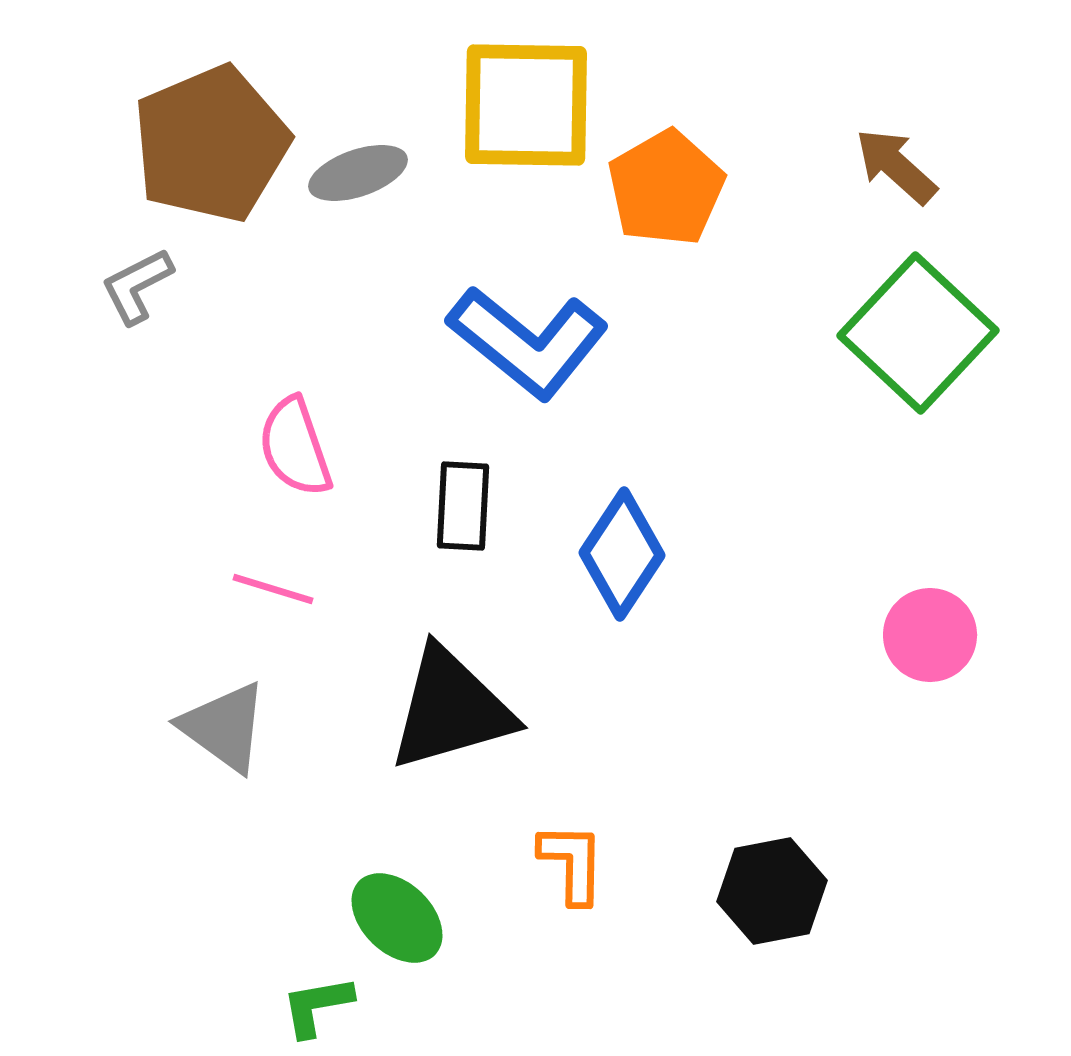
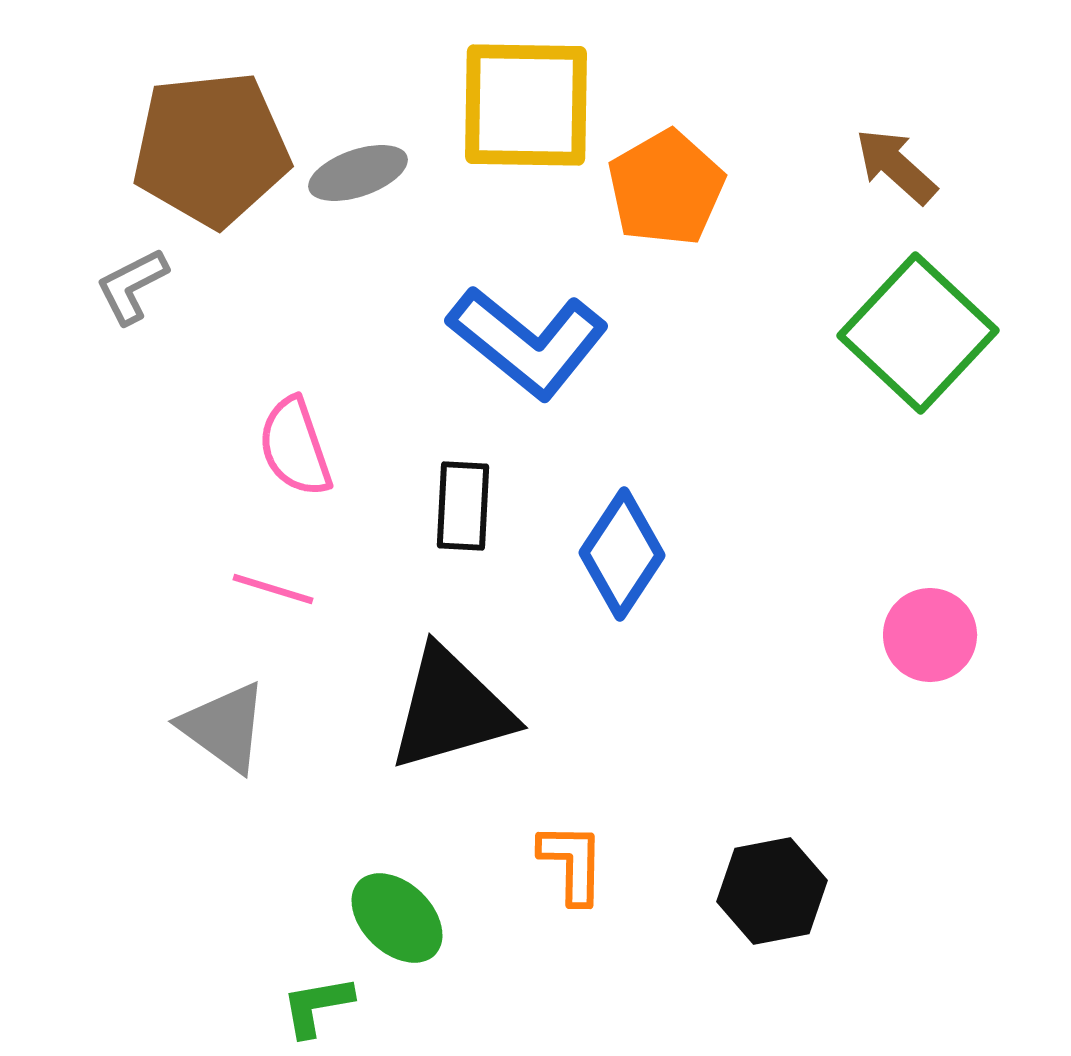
brown pentagon: moved 5 px down; rotated 17 degrees clockwise
gray L-shape: moved 5 px left
